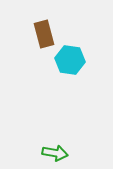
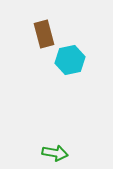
cyan hexagon: rotated 20 degrees counterclockwise
